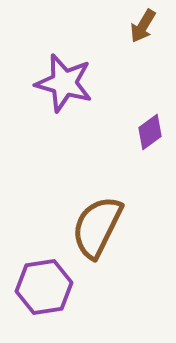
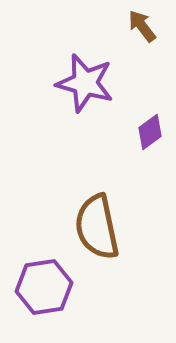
brown arrow: moved 1 px left; rotated 112 degrees clockwise
purple star: moved 21 px right
brown semicircle: rotated 38 degrees counterclockwise
